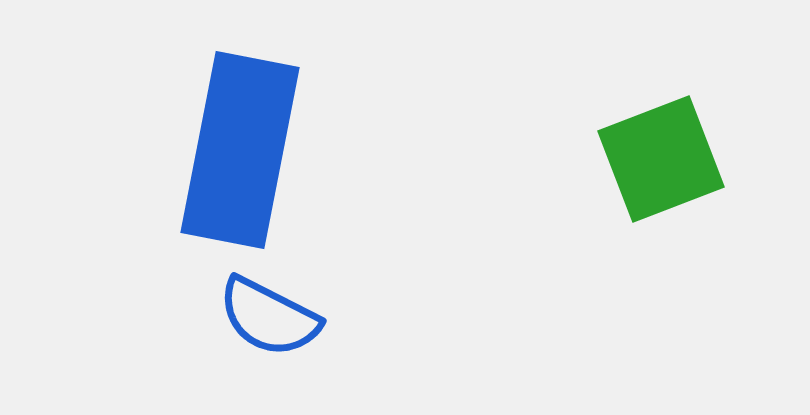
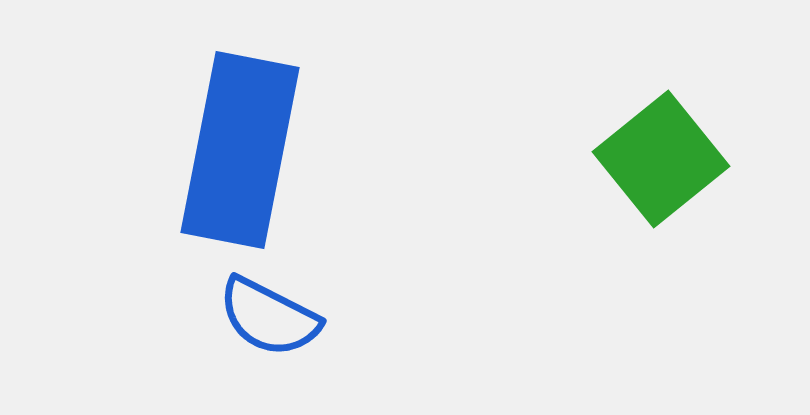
green square: rotated 18 degrees counterclockwise
